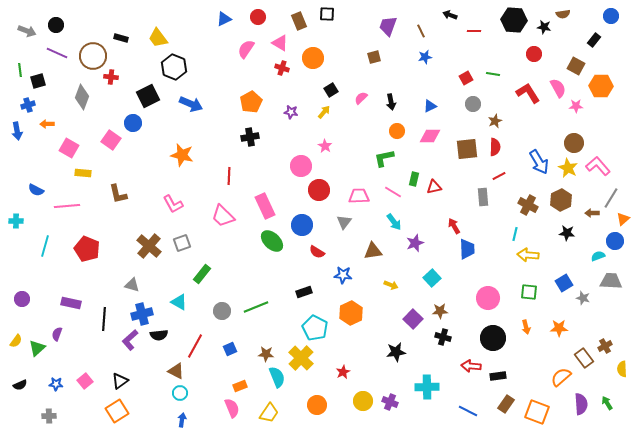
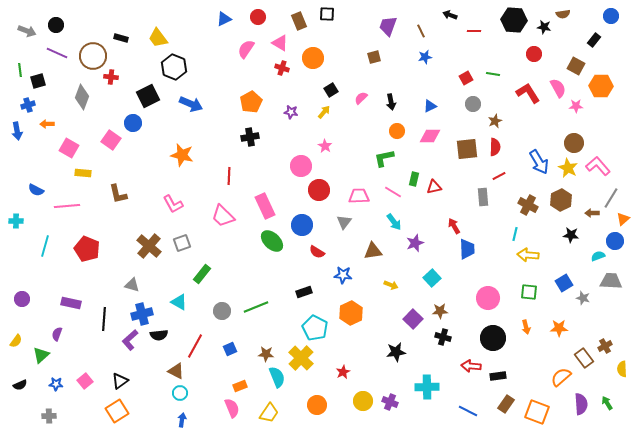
black star at (567, 233): moved 4 px right, 2 px down
green triangle at (37, 348): moved 4 px right, 7 px down
